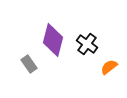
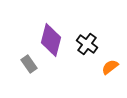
purple diamond: moved 2 px left
orange semicircle: moved 1 px right
